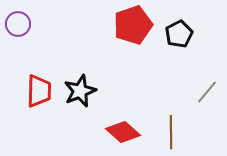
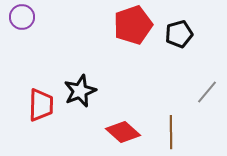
purple circle: moved 4 px right, 7 px up
black pentagon: rotated 12 degrees clockwise
red trapezoid: moved 2 px right, 14 px down
